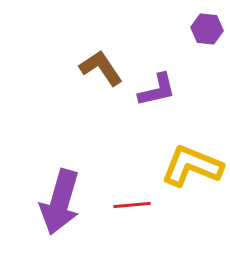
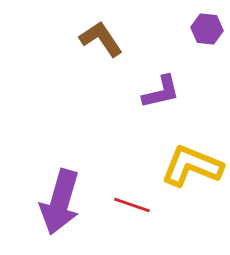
brown L-shape: moved 29 px up
purple L-shape: moved 4 px right, 2 px down
red line: rotated 24 degrees clockwise
